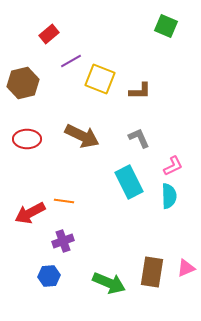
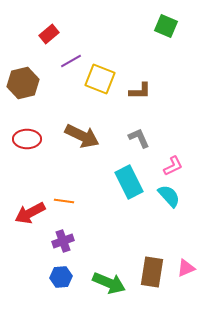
cyan semicircle: rotated 40 degrees counterclockwise
blue hexagon: moved 12 px right, 1 px down
